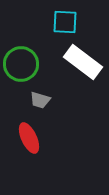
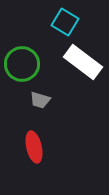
cyan square: rotated 28 degrees clockwise
green circle: moved 1 px right
red ellipse: moved 5 px right, 9 px down; rotated 12 degrees clockwise
